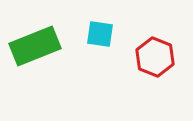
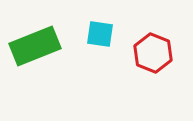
red hexagon: moved 2 px left, 4 px up
